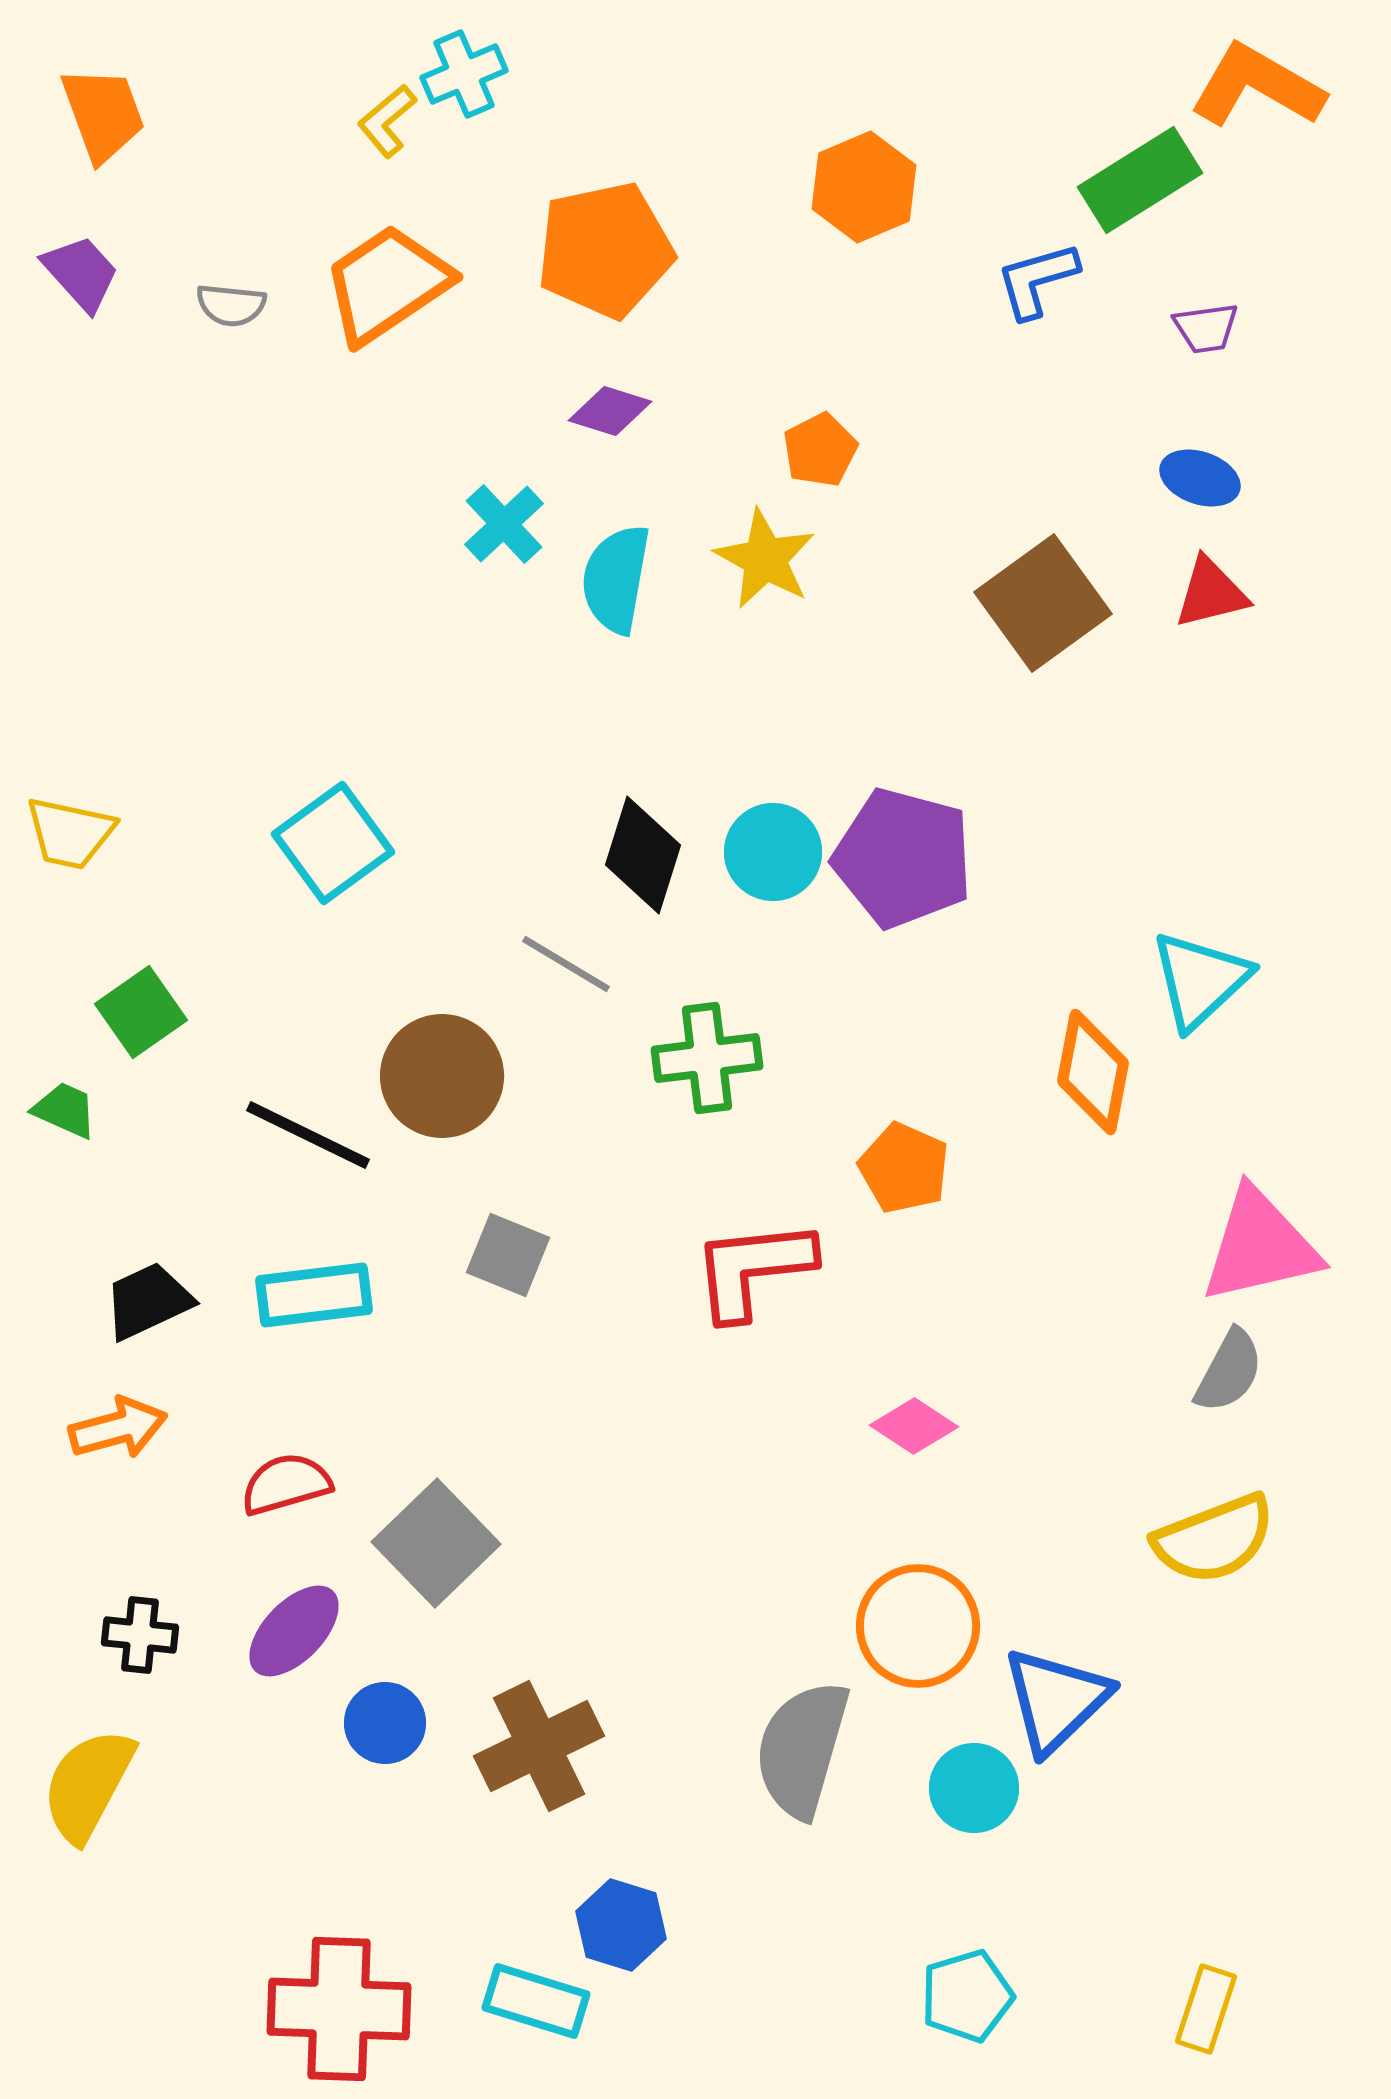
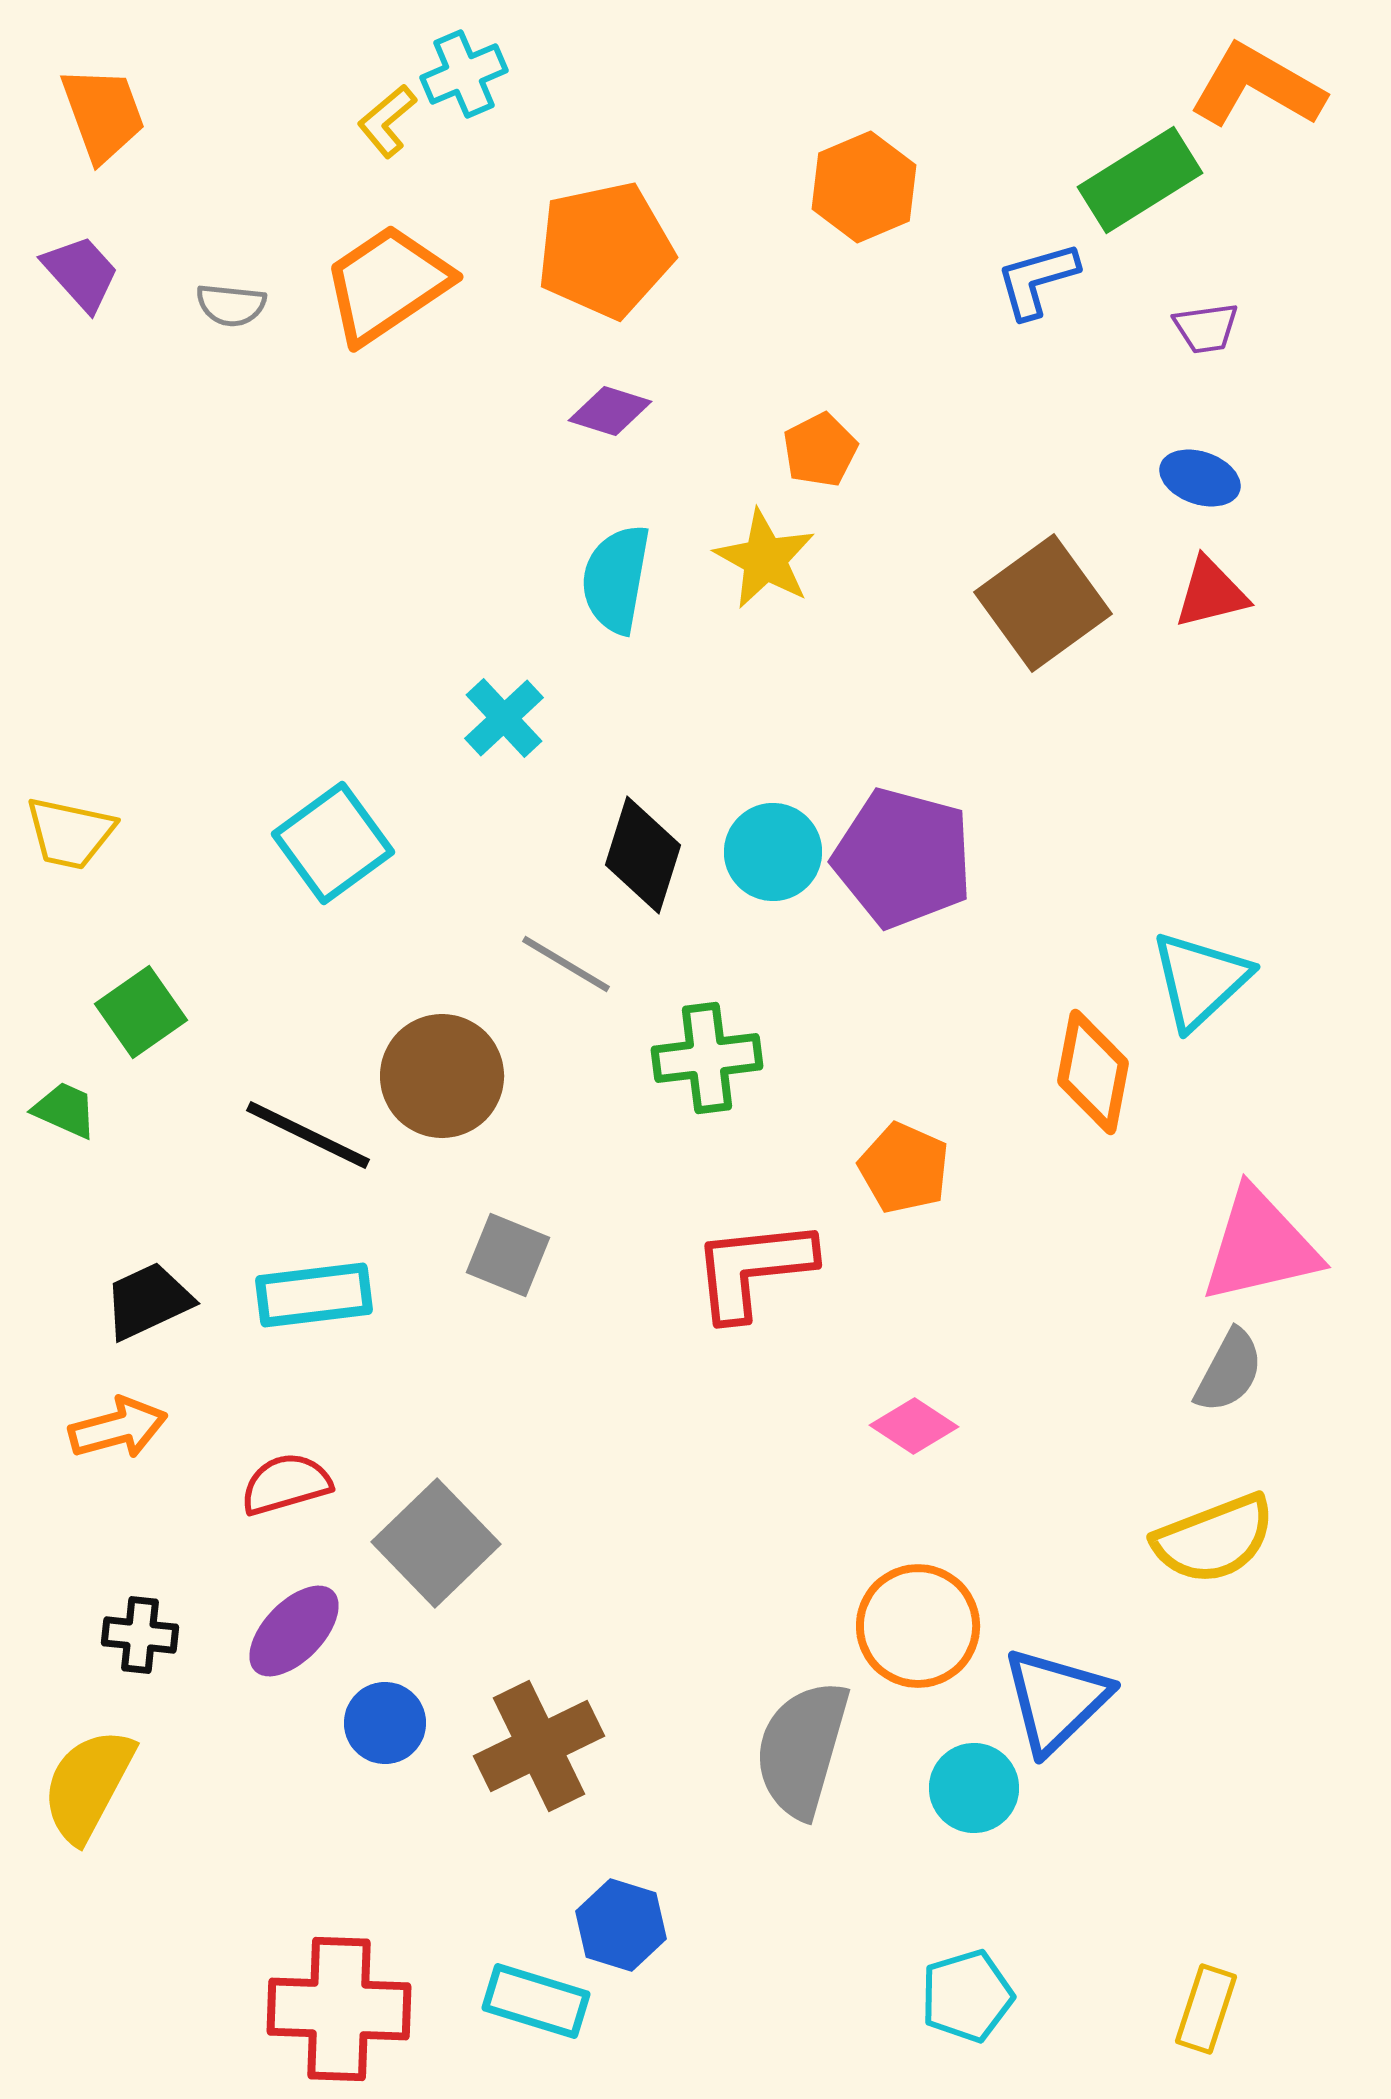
cyan cross at (504, 524): moved 194 px down
